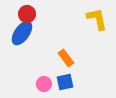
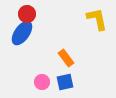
pink circle: moved 2 px left, 2 px up
